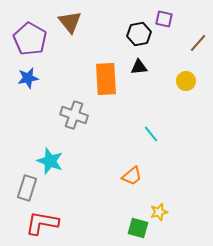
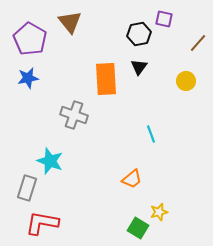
black triangle: rotated 48 degrees counterclockwise
cyan line: rotated 18 degrees clockwise
orange trapezoid: moved 3 px down
green square: rotated 15 degrees clockwise
